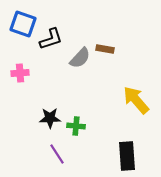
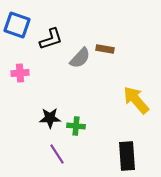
blue square: moved 6 px left, 1 px down
